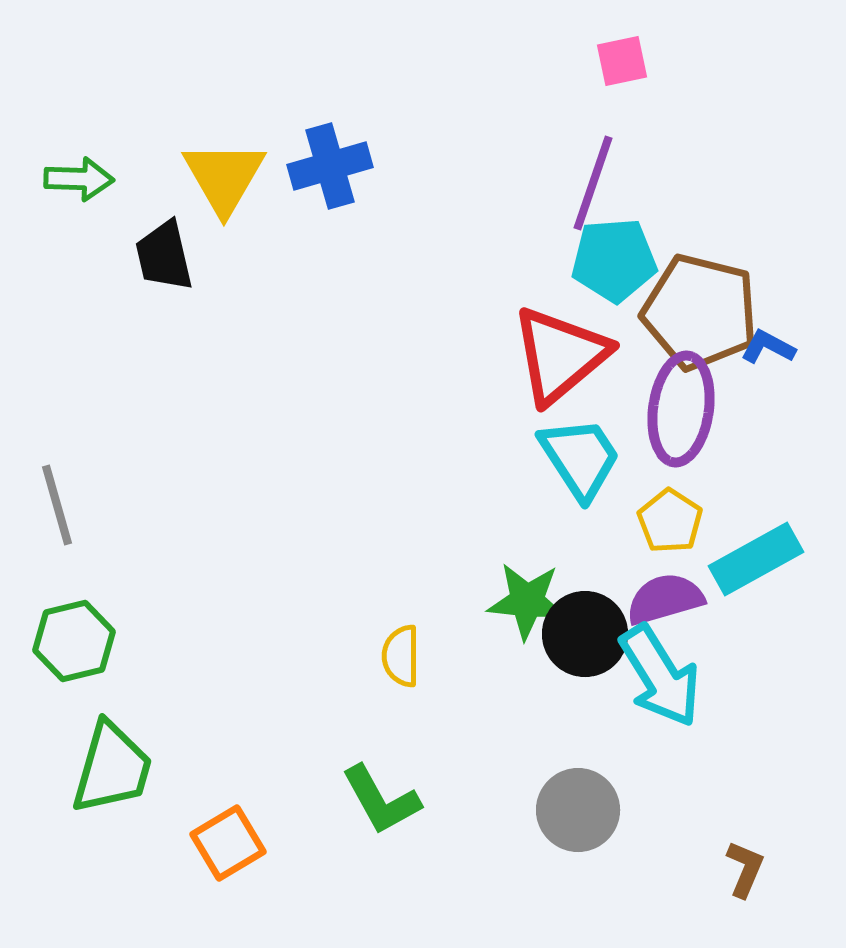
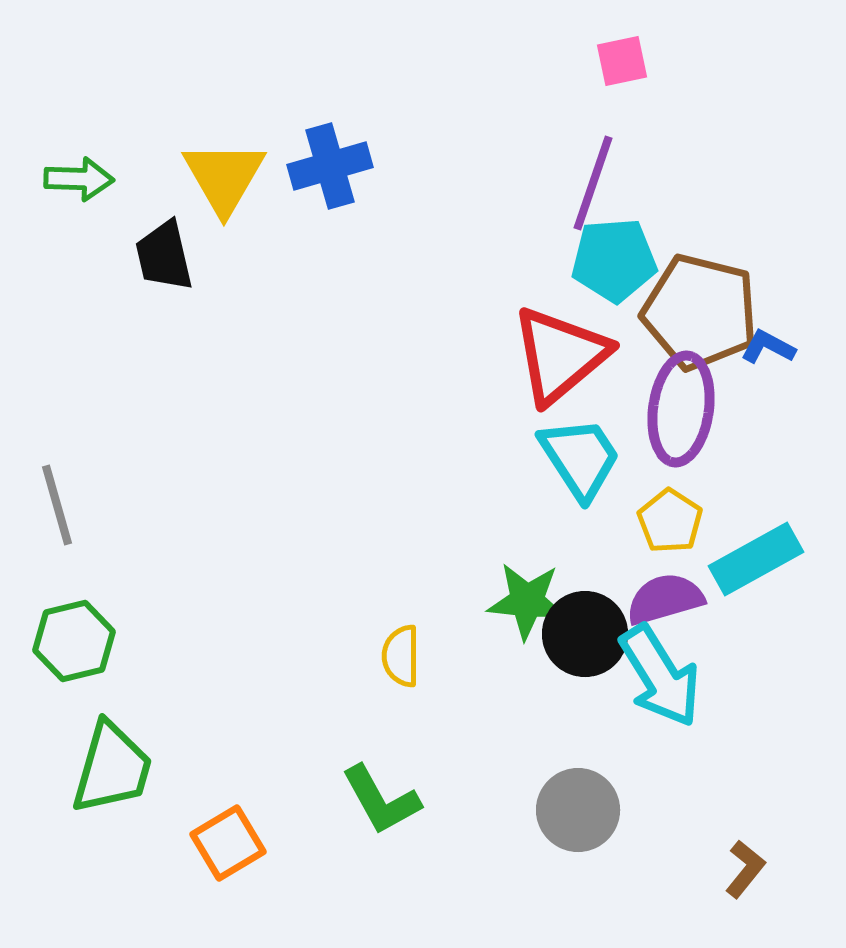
brown L-shape: rotated 16 degrees clockwise
